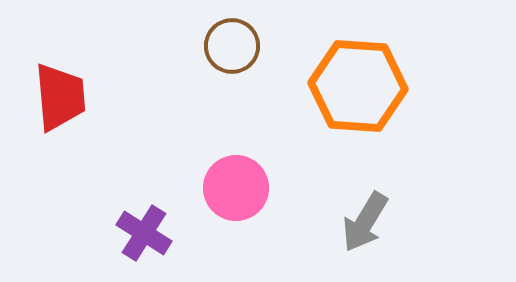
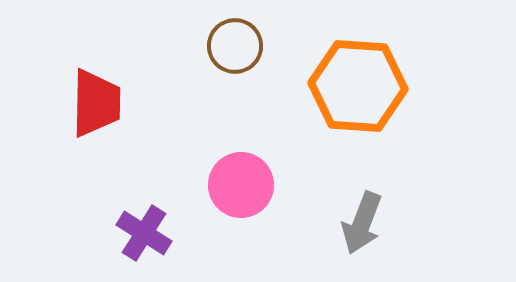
brown circle: moved 3 px right
red trapezoid: moved 36 px right, 6 px down; rotated 6 degrees clockwise
pink circle: moved 5 px right, 3 px up
gray arrow: moved 3 px left, 1 px down; rotated 10 degrees counterclockwise
